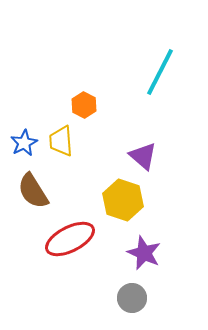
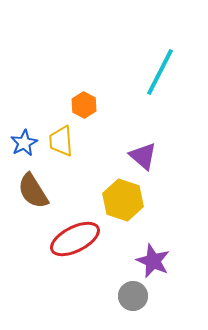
red ellipse: moved 5 px right
purple star: moved 9 px right, 8 px down
gray circle: moved 1 px right, 2 px up
